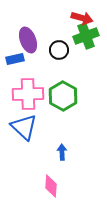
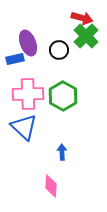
green cross: rotated 25 degrees counterclockwise
purple ellipse: moved 3 px down
